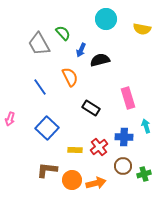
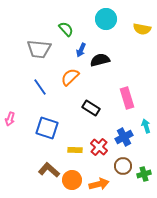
green semicircle: moved 3 px right, 4 px up
gray trapezoid: moved 5 px down; rotated 55 degrees counterclockwise
orange semicircle: rotated 108 degrees counterclockwise
pink rectangle: moved 1 px left
blue square: rotated 25 degrees counterclockwise
blue cross: rotated 30 degrees counterclockwise
red cross: rotated 12 degrees counterclockwise
brown L-shape: moved 2 px right; rotated 35 degrees clockwise
orange arrow: moved 3 px right, 1 px down
